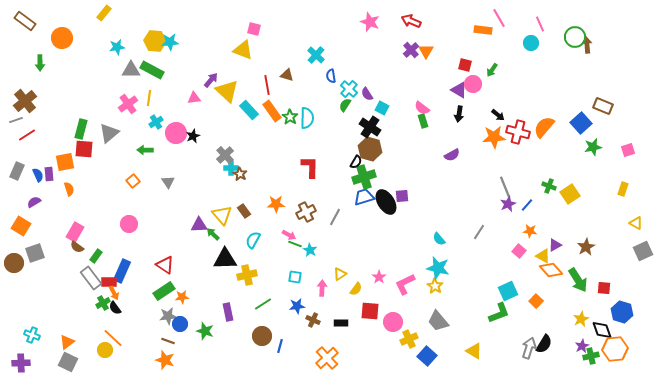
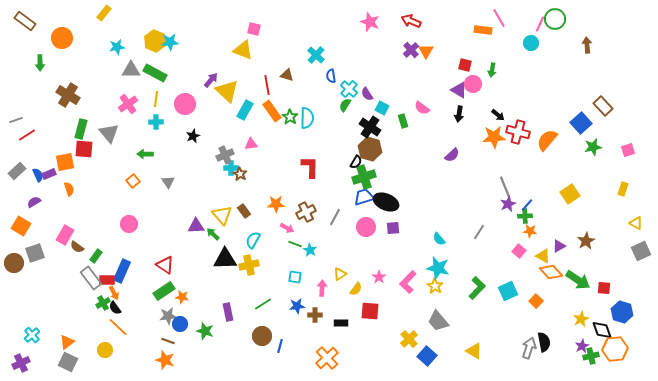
pink line at (540, 24): rotated 49 degrees clockwise
green circle at (575, 37): moved 20 px left, 18 px up
yellow hexagon at (155, 41): rotated 20 degrees clockwise
green rectangle at (152, 70): moved 3 px right, 3 px down
green arrow at (492, 70): rotated 24 degrees counterclockwise
yellow line at (149, 98): moved 7 px right, 1 px down
pink triangle at (194, 98): moved 57 px right, 46 px down
brown cross at (25, 101): moved 43 px right, 6 px up; rotated 20 degrees counterclockwise
brown rectangle at (603, 106): rotated 24 degrees clockwise
cyan rectangle at (249, 110): moved 4 px left; rotated 72 degrees clockwise
green rectangle at (423, 121): moved 20 px left
cyan cross at (156, 122): rotated 32 degrees clockwise
orange semicircle at (544, 127): moved 3 px right, 13 px down
gray triangle at (109, 133): rotated 30 degrees counterclockwise
pink circle at (176, 133): moved 9 px right, 29 px up
green arrow at (145, 150): moved 4 px down
gray cross at (225, 155): rotated 18 degrees clockwise
purple semicircle at (452, 155): rotated 14 degrees counterclockwise
gray rectangle at (17, 171): rotated 24 degrees clockwise
purple rectangle at (49, 174): rotated 72 degrees clockwise
green cross at (549, 186): moved 24 px left, 30 px down; rotated 24 degrees counterclockwise
purple square at (402, 196): moved 9 px left, 32 px down
black ellipse at (386, 202): rotated 35 degrees counterclockwise
purple triangle at (199, 225): moved 3 px left, 1 px down
pink rectangle at (75, 232): moved 10 px left, 3 px down
pink arrow at (289, 235): moved 2 px left, 7 px up
purple triangle at (555, 245): moved 4 px right, 1 px down
brown star at (586, 247): moved 6 px up
gray square at (643, 251): moved 2 px left
orange diamond at (551, 270): moved 2 px down
yellow cross at (247, 275): moved 2 px right, 10 px up
green arrow at (578, 280): rotated 25 degrees counterclockwise
red rectangle at (109, 282): moved 2 px left, 2 px up
pink L-shape at (405, 284): moved 3 px right, 2 px up; rotated 20 degrees counterclockwise
orange star at (182, 297): rotated 16 degrees clockwise
green L-shape at (499, 313): moved 22 px left, 25 px up; rotated 25 degrees counterclockwise
brown cross at (313, 320): moved 2 px right, 5 px up; rotated 24 degrees counterclockwise
pink circle at (393, 322): moved 27 px left, 95 px up
cyan cross at (32, 335): rotated 28 degrees clockwise
orange line at (113, 338): moved 5 px right, 11 px up
yellow cross at (409, 339): rotated 18 degrees counterclockwise
black semicircle at (544, 344): moved 2 px up; rotated 42 degrees counterclockwise
purple cross at (21, 363): rotated 24 degrees counterclockwise
